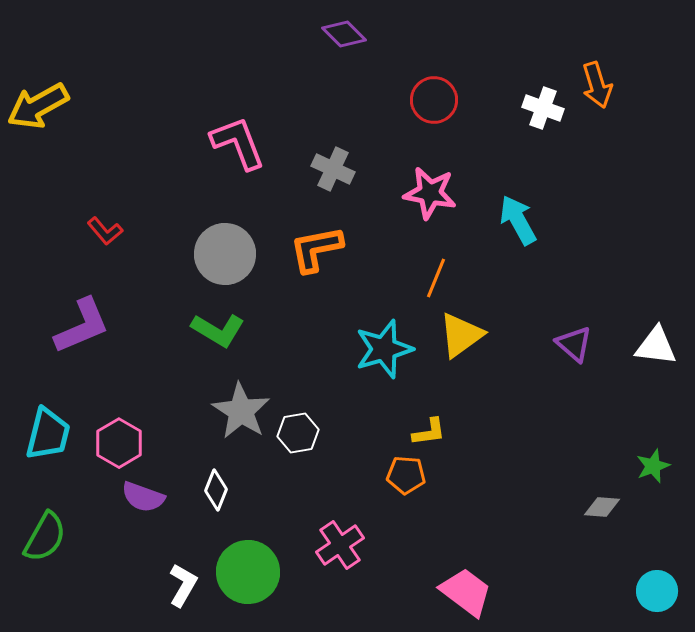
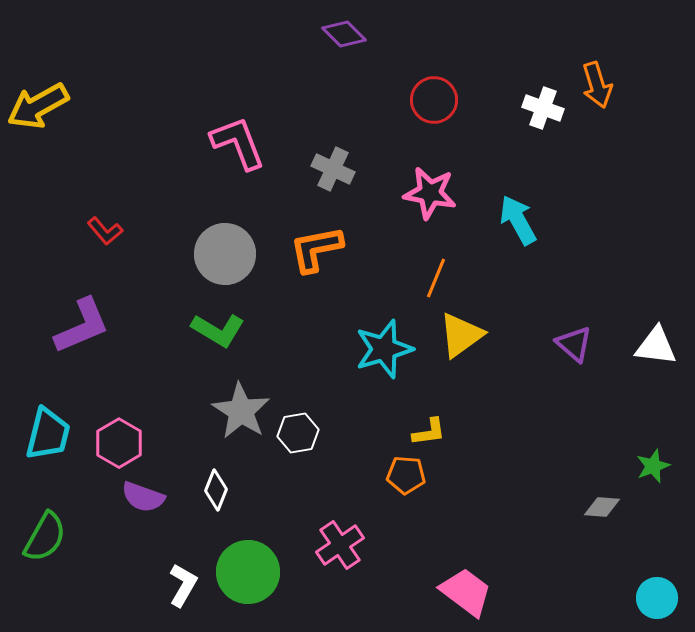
cyan circle: moved 7 px down
